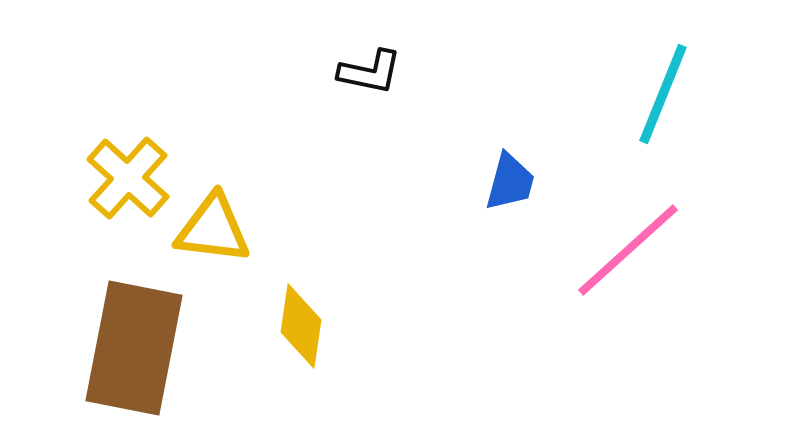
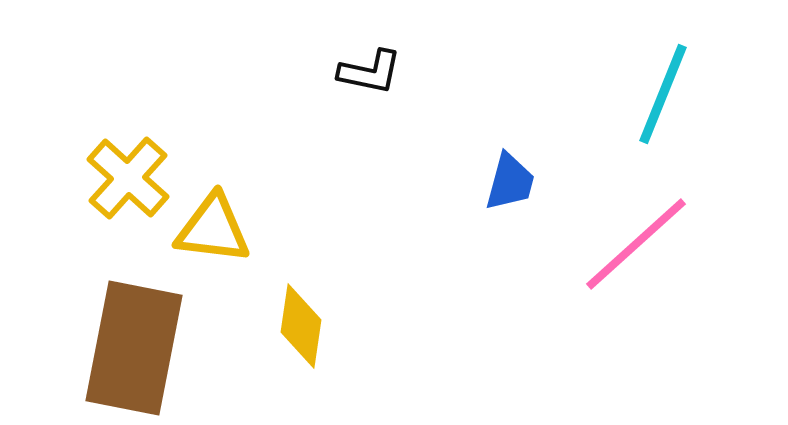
pink line: moved 8 px right, 6 px up
